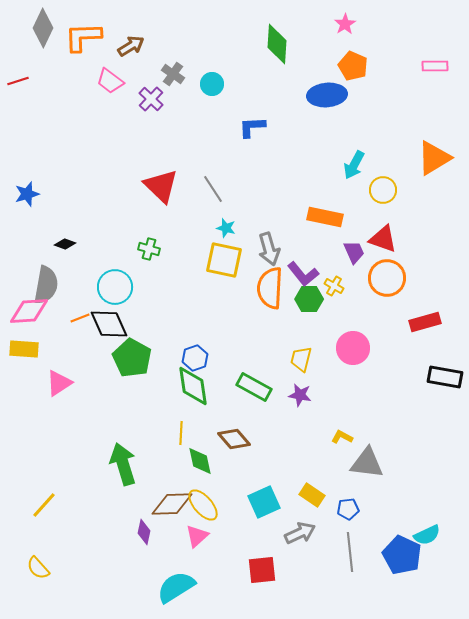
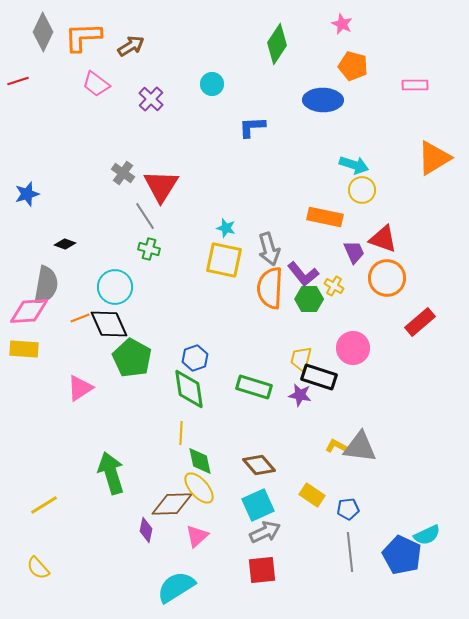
pink star at (345, 24): moved 3 px left; rotated 15 degrees counterclockwise
gray diamond at (43, 28): moved 4 px down
green diamond at (277, 44): rotated 30 degrees clockwise
orange pentagon at (353, 66): rotated 8 degrees counterclockwise
pink rectangle at (435, 66): moved 20 px left, 19 px down
gray cross at (173, 74): moved 50 px left, 99 px down
pink trapezoid at (110, 81): moved 14 px left, 3 px down
blue ellipse at (327, 95): moved 4 px left, 5 px down; rotated 6 degrees clockwise
cyan arrow at (354, 165): rotated 100 degrees counterclockwise
red triangle at (161, 186): rotated 18 degrees clockwise
gray line at (213, 189): moved 68 px left, 27 px down
yellow circle at (383, 190): moved 21 px left
red rectangle at (425, 322): moved 5 px left; rotated 24 degrees counterclockwise
black rectangle at (445, 377): moved 126 px left; rotated 8 degrees clockwise
pink triangle at (59, 383): moved 21 px right, 5 px down
green diamond at (193, 386): moved 4 px left, 3 px down
green rectangle at (254, 387): rotated 12 degrees counterclockwise
yellow L-shape at (342, 437): moved 6 px left, 9 px down
brown diamond at (234, 439): moved 25 px right, 26 px down
gray triangle at (367, 463): moved 7 px left, 16 px up
green arrow at (123, 464): moved 12 px left, 9 px down
cyan square at (264, 502): moved 6 px left, 3 px down
yellow line at (44, 505): rotated 16 degrees clockwise
yellow ellipse at (203, 505): moved 4 px left, 17 px up
purple diamond at (144, 532): moved 2 px right, 2 px up
gray arrow at (300, 533): moved 35 px left, 1 px up
